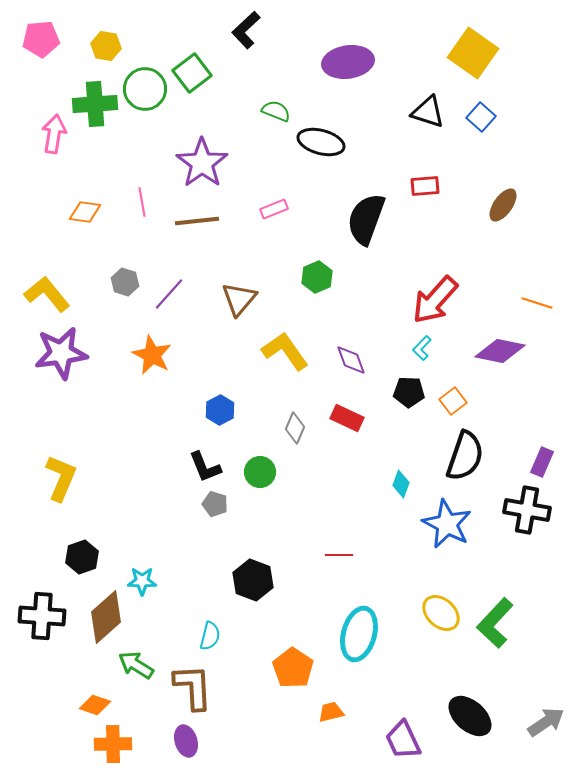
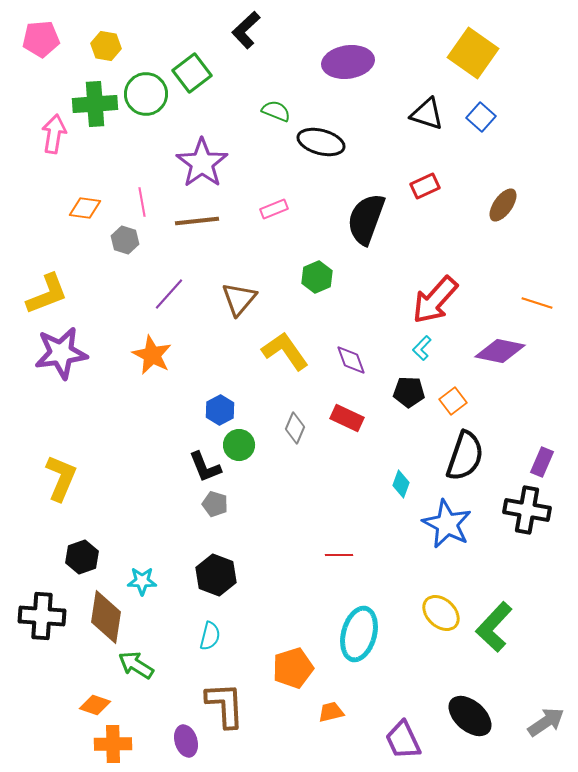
green circle at (145, 89): moved 1 px right, 5 px down
black triangle at (428, 112): moved 1 px left, 2 px down
red rectangle at (425, 186): rotated 20 degrees counterclockwise
orange diamond at (85, 212): moved 4 px up
gray hexagon at (125, 282): moved 42 px up
yellow L-shape at (47, 294): rotated 108 degrees clockwise
green circle at (260, 472): moved 21 px left, 27 px up
black hexagon at (253, 580): moved 37 px left, 5 px up
brown diamond at (106, 617): rotated 40 degrees counterclockwise
green L-shape at (495, 623): moved 1 px left, 4 px down
orange pentagon at (293, 668): rotated 21 degrees clockwise
brown L-shape at (193, 687): moved 32 px right, 18 px down
